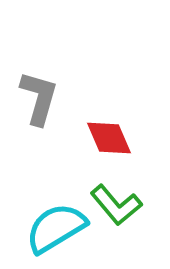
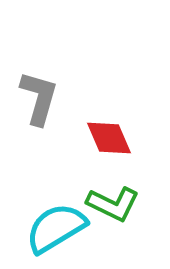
green L-shape: moved 3 px left, 1 px up; rotated 24 degrees counterclockwise
